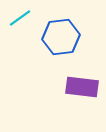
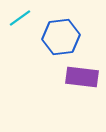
purple rectangle: moved 10 px up
